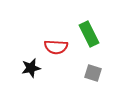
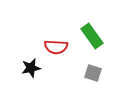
green rectangle: moved 3 px right, 2 px down; rotated 10 degrees counterclockwise
